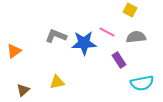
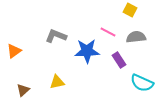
pink line: moved 1 px right
blue star: moved 3 px right, 8 px down
cyan semicircle: rotated 35 degrees clockwise
